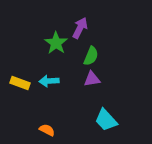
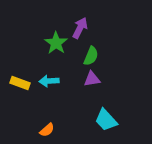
orange semicircle: rotated 112 degrees clockwise
